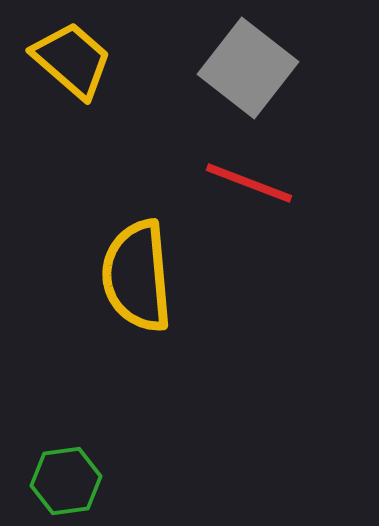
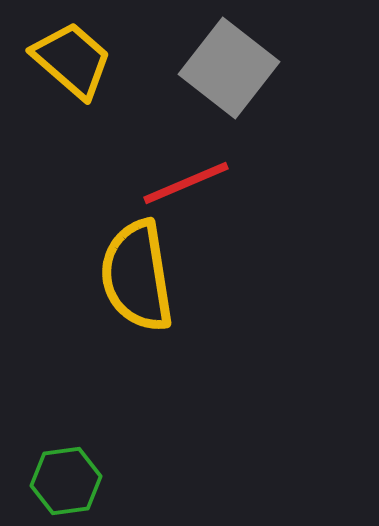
gray square: moved 19 px left
red line: moved 63 px left; rotated 44 degrees counterclockwise
yellow semicircle: rotated 4 degrees counterclockwise
